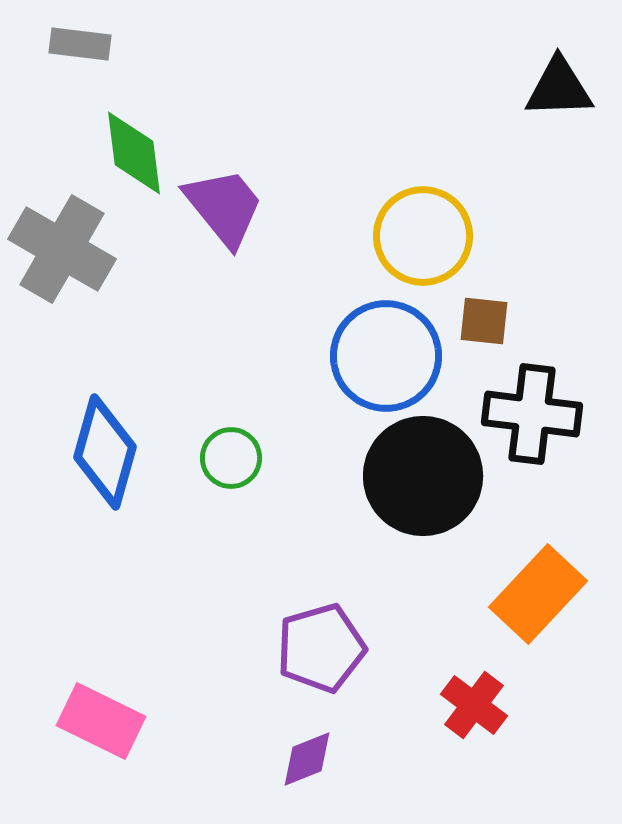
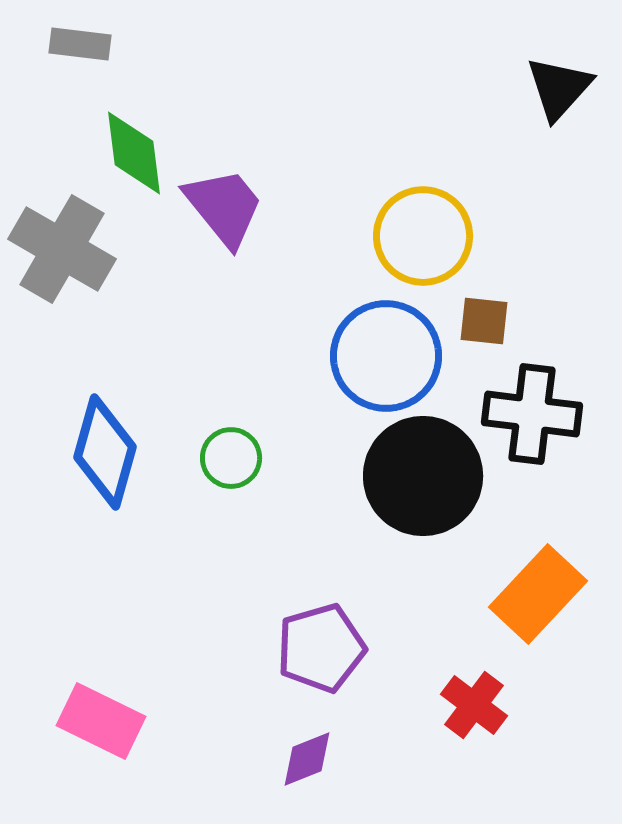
black triangle: rotated 46 degrees counterclockwise
